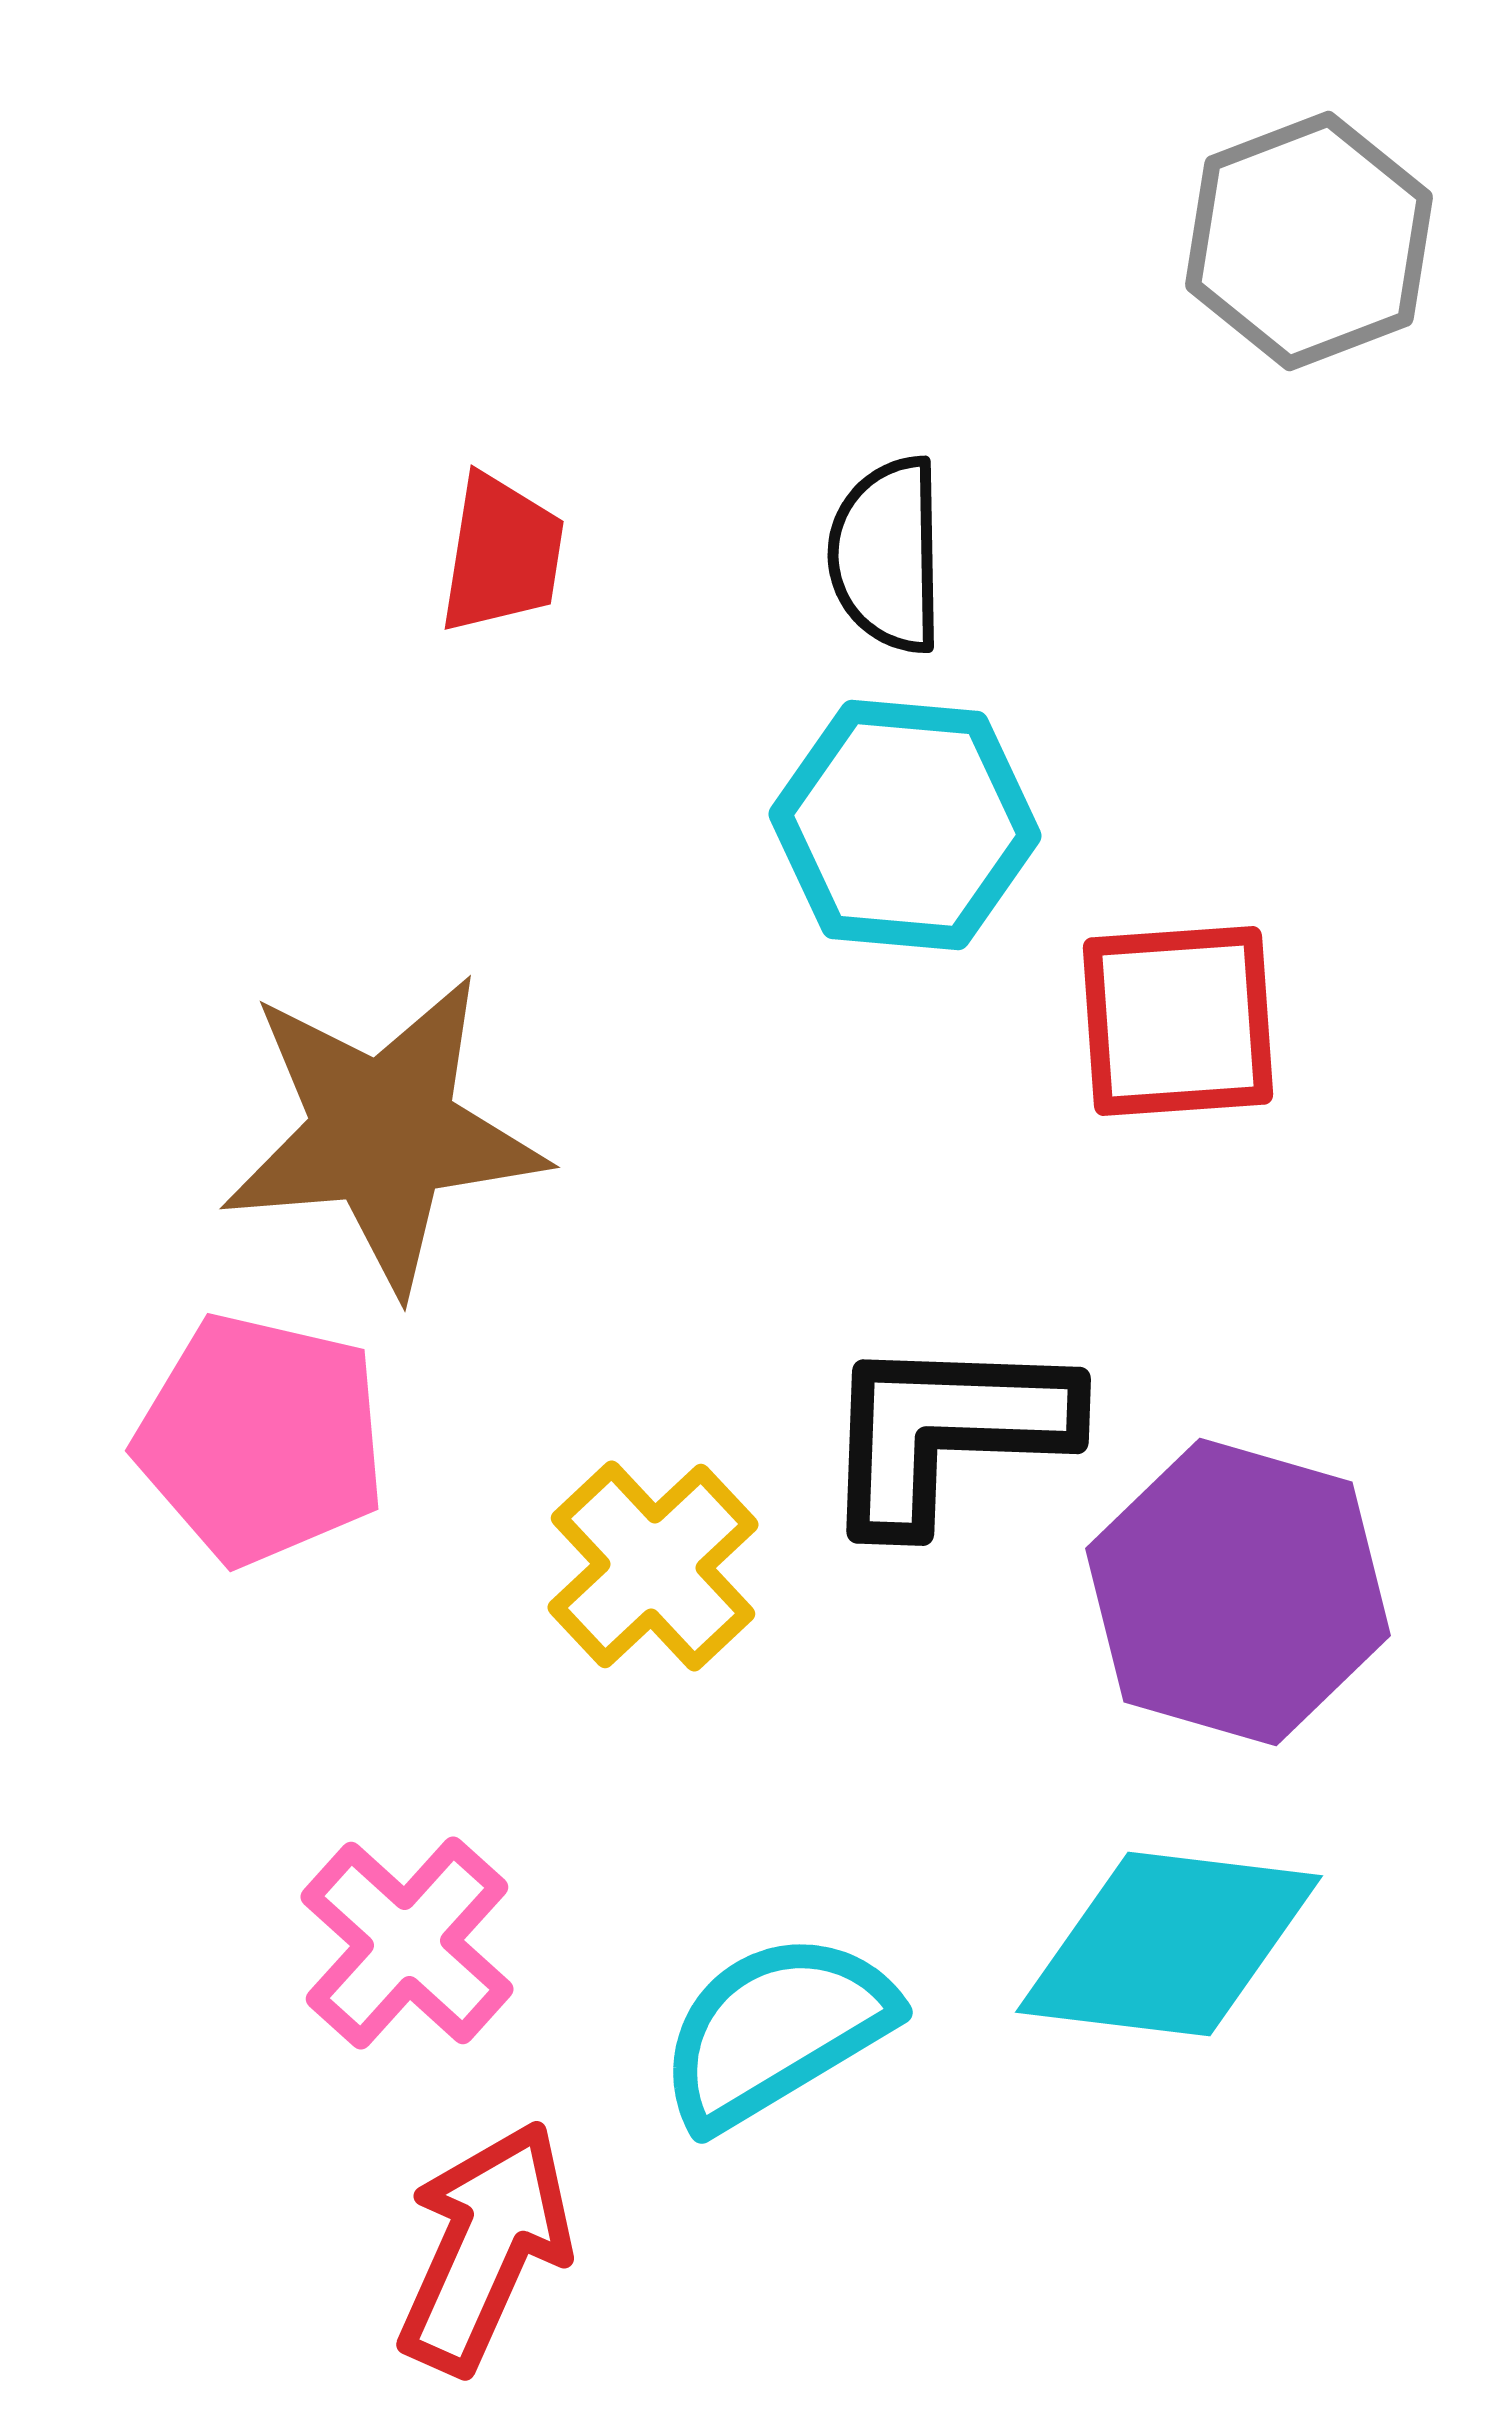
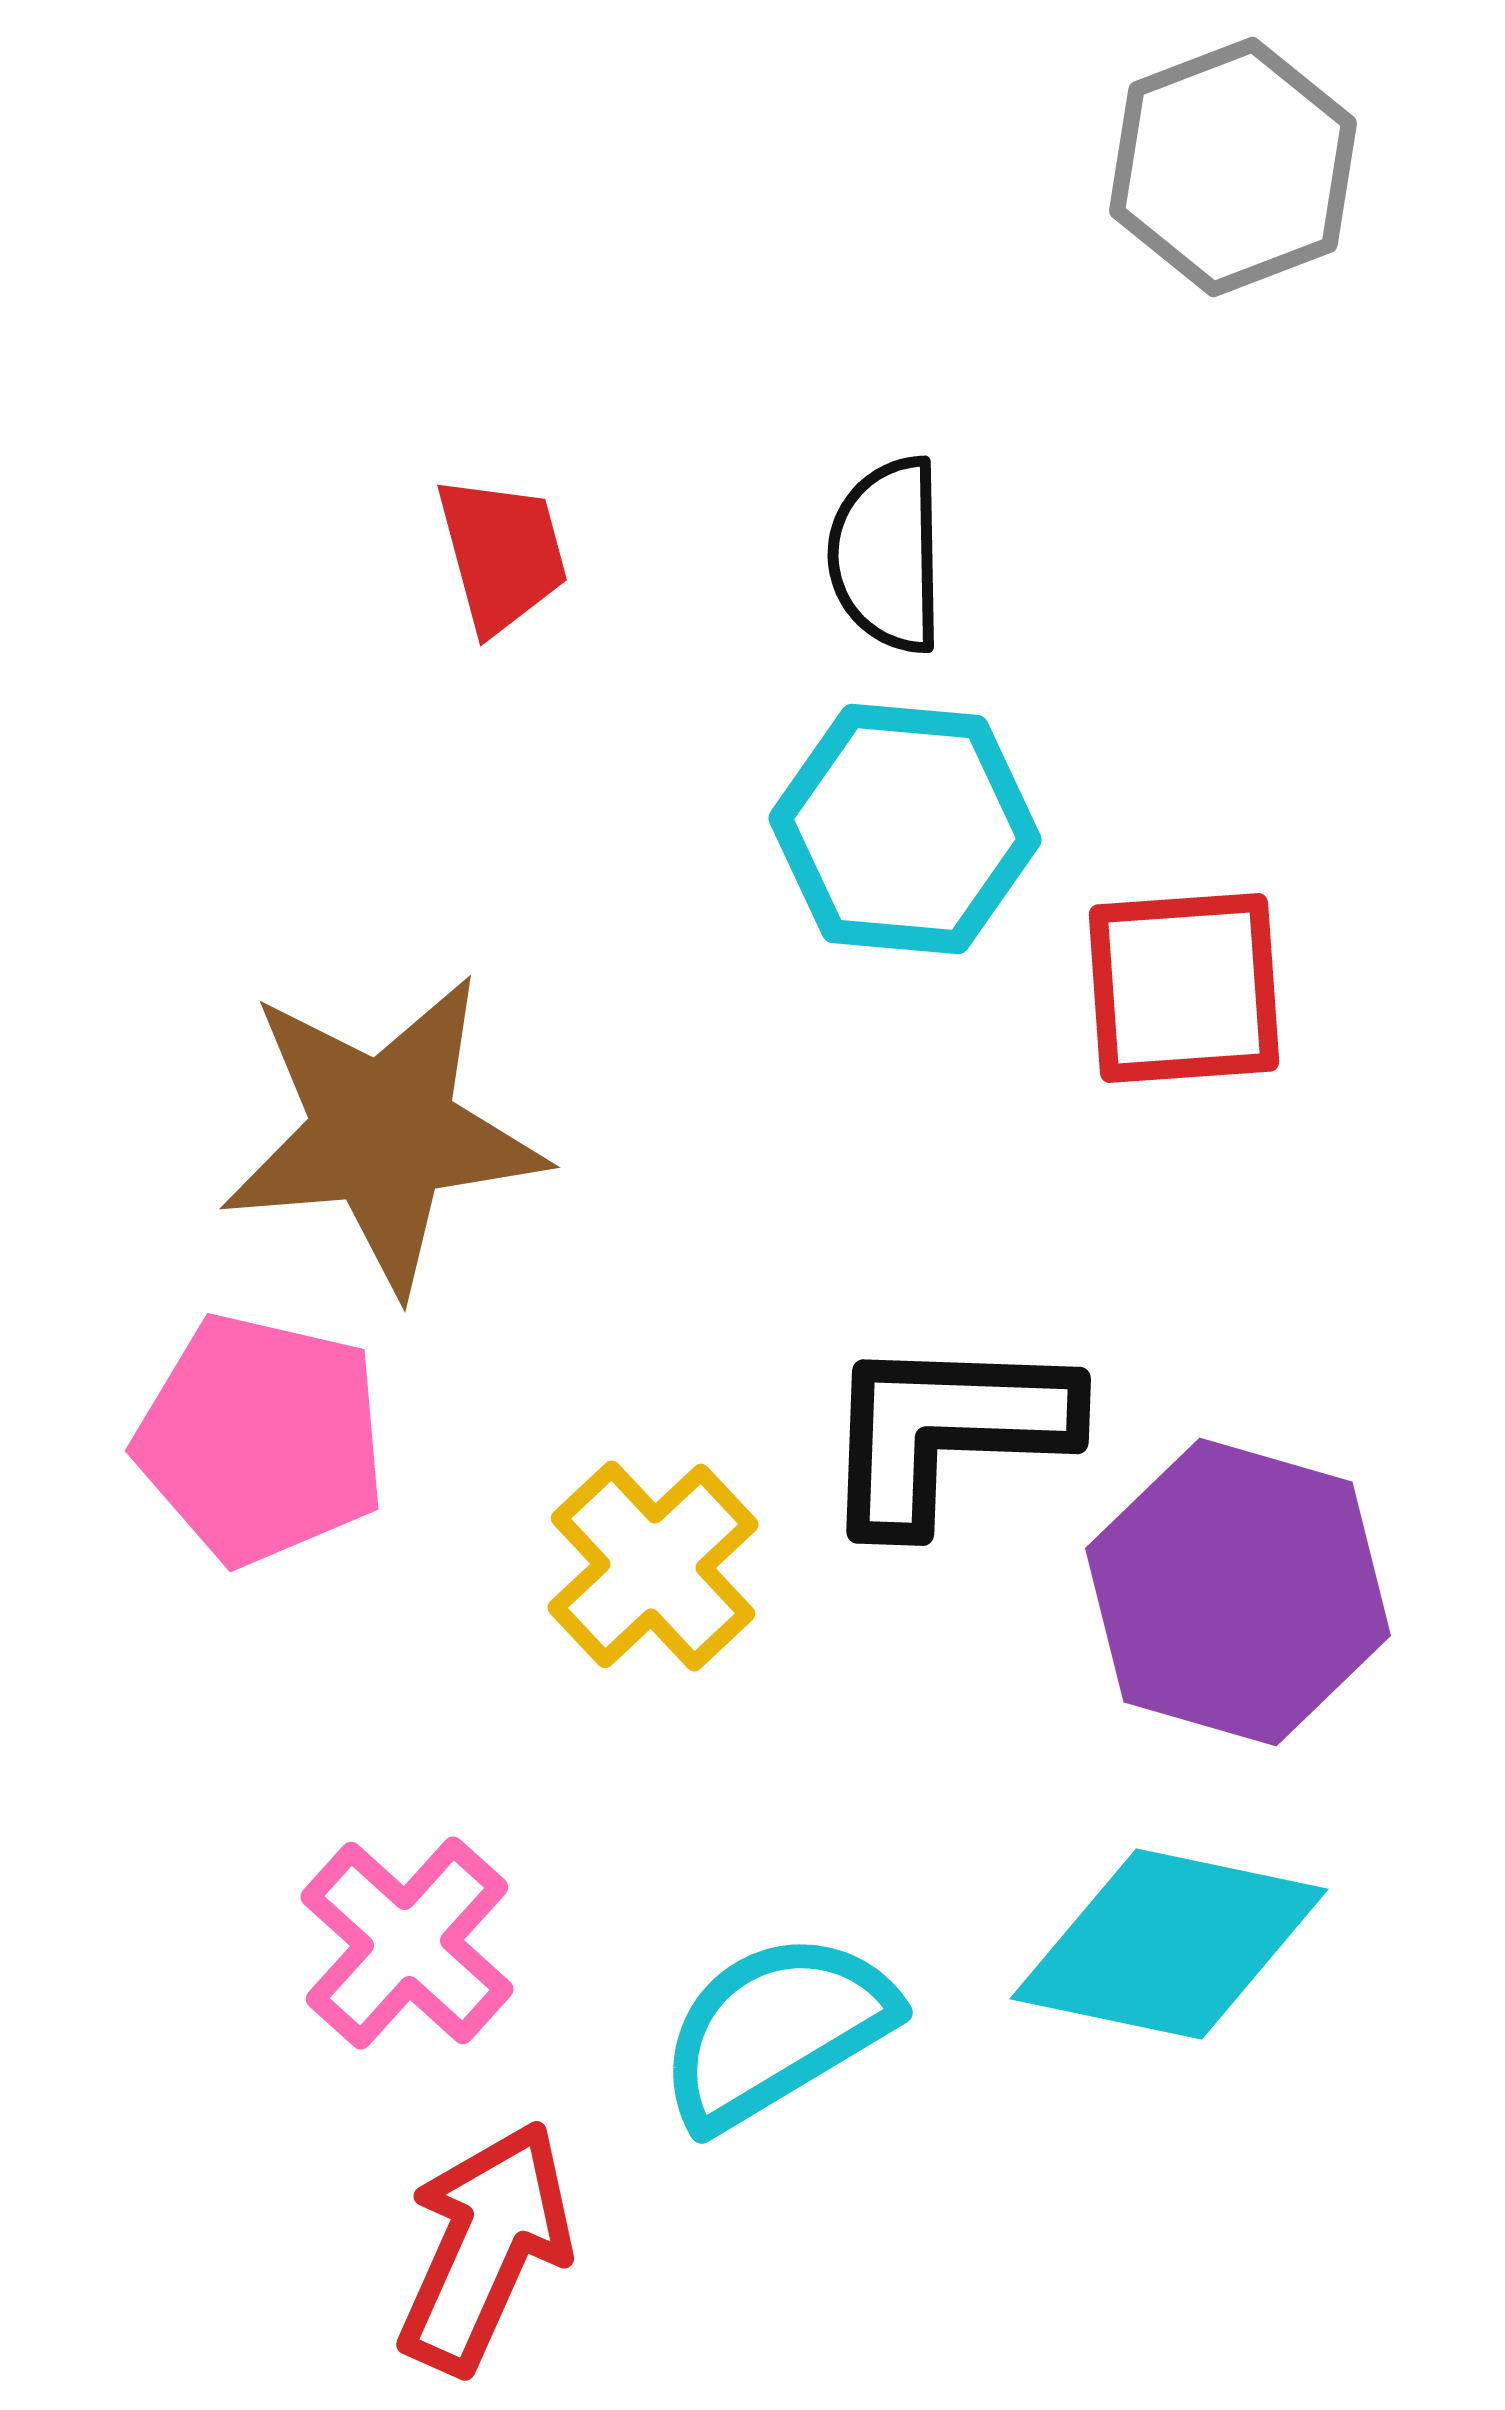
gray hexagon: moved 76 px left, 74 px up
red trapezoid: rotated 24 degrees counterclockwise
cyan hexagon: moved 4 px down
red square: moved 6 px right, 33 px up
cyan diamond: rotated 5 degrees clockwise
